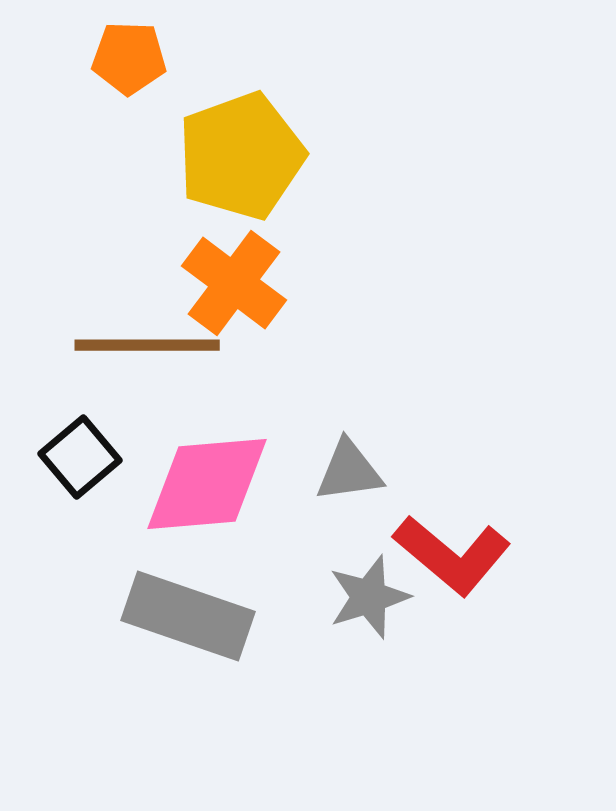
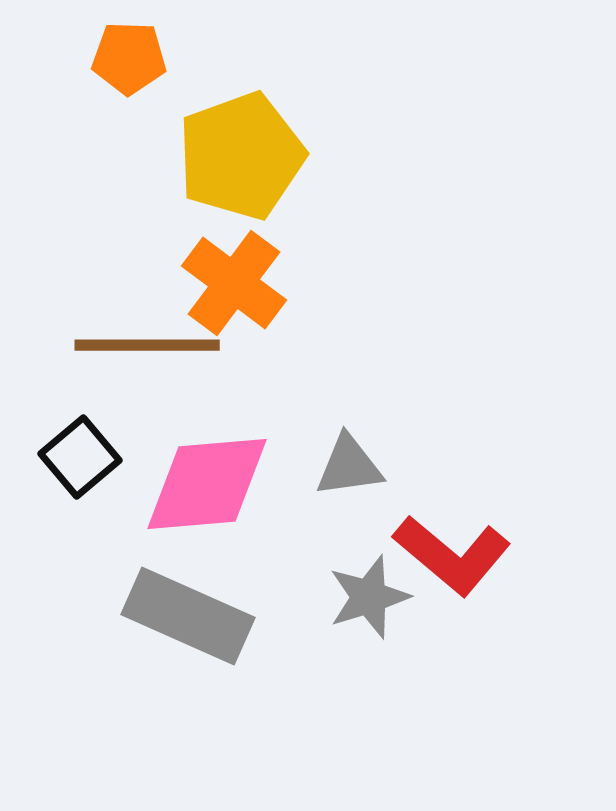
gray triangle: moved 5 px up
gray rectangle: rotated 5 degrees clockwise
